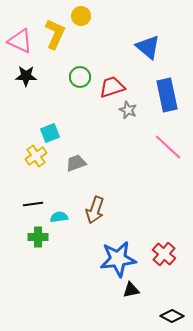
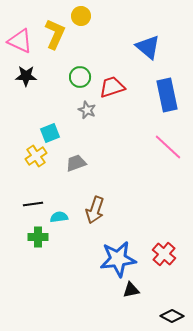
gray star: moved 41 px left
